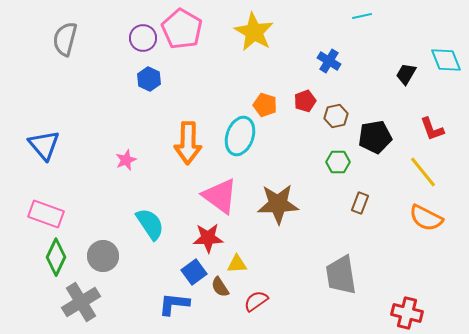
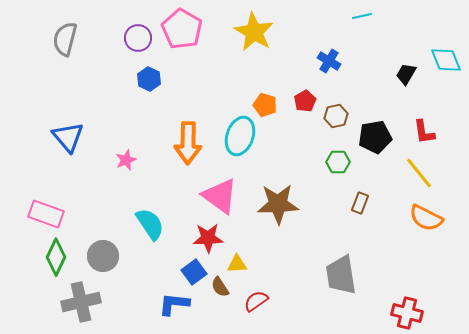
purple circle: moved 5 px left
red pentagon: rotated 10 degrees counterclockwise
red L-shape: moved 8 px left, 3 px down; rotated 12 degrees clockwise
blue triangle: moved 24 px right, 8 px up
yellow line: moved 4 px left, 1 px down
gray cross: rotated 18 degrees clockwise
